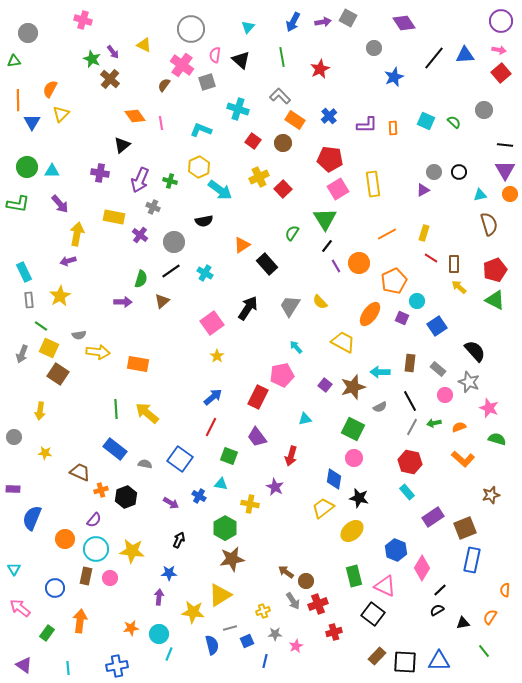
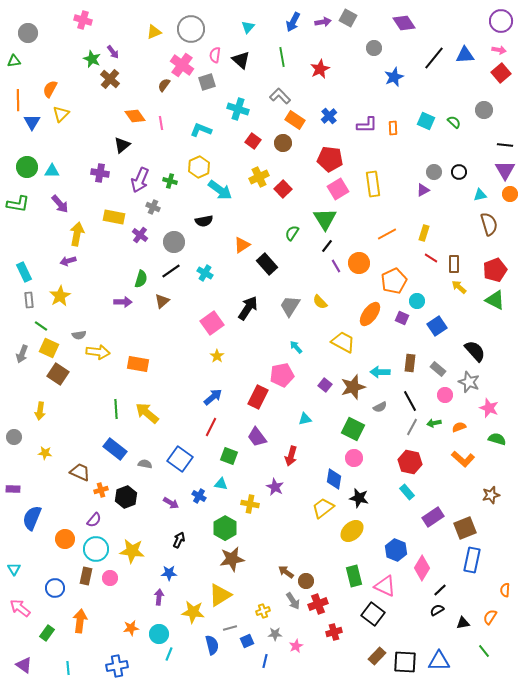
yellow triangle at (144, 45): moved 10 px right, 13 px up; rotated 49 degrees counterclockwise
